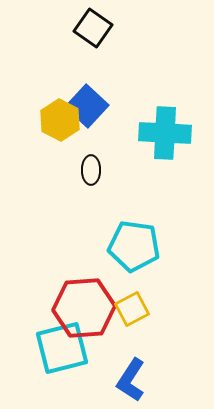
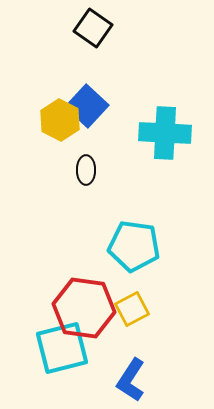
black ellipse: moved 5 px left
red hexagon: rotated 12 degrees clockwise
